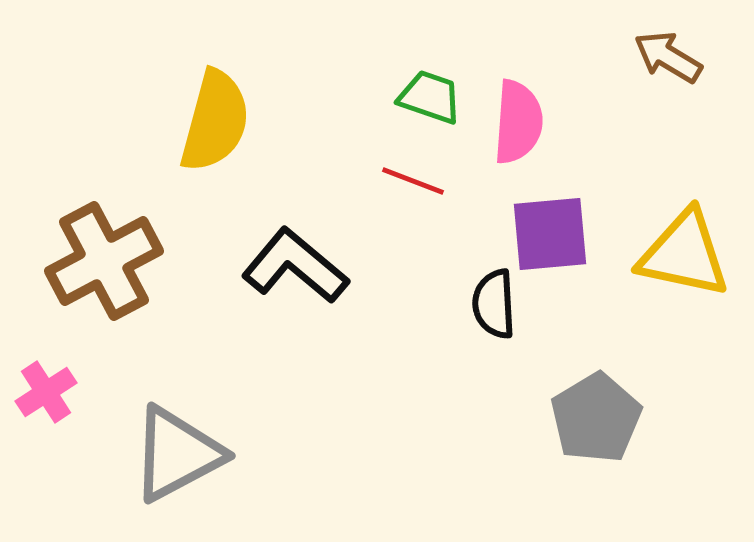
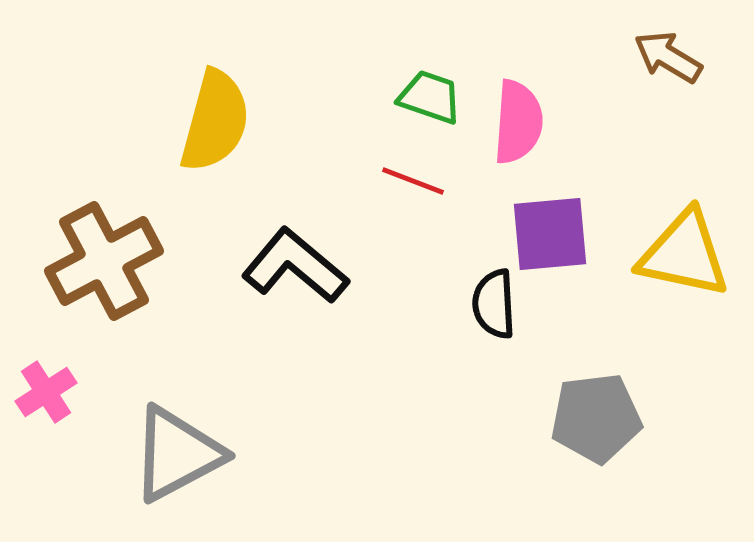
gray pentagon: rotated 24 degrees clockwise
